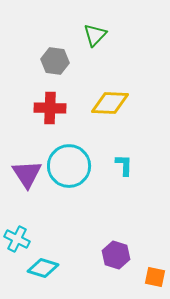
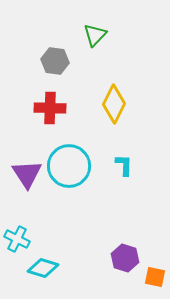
yellow diamond: moved 4 px right, 1 px down; rotated 66 degrees counterclockwise
purple hexagon: moved 9 px right, 3 px down
